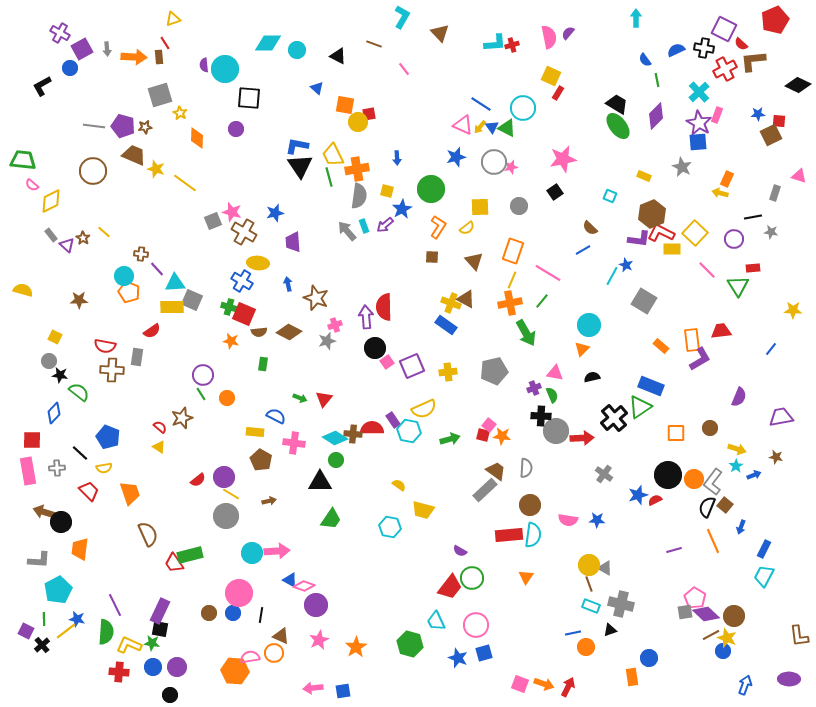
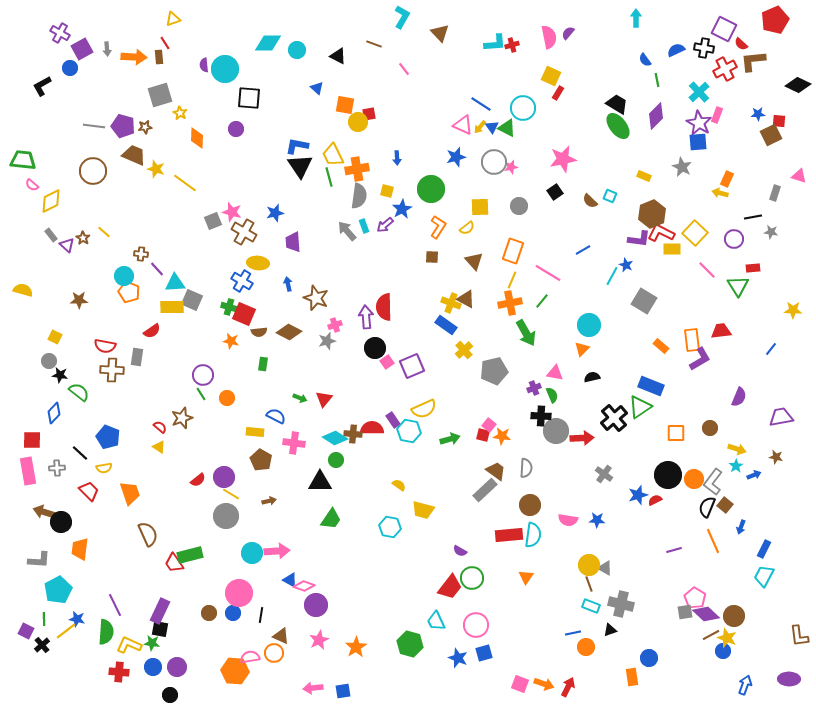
brown semicircle at (590, 228): moved 27 px up
yellow cross at (448, 372): moved 16 px right, 22 px up; rotated 36 degrees counterclockwise
